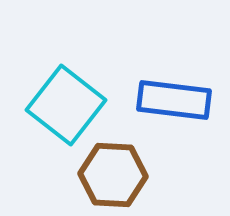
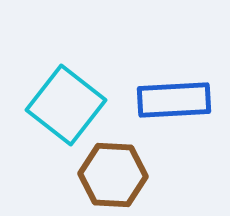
blue rectangle: rotated 10 degrees counterclockwise
